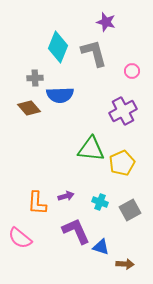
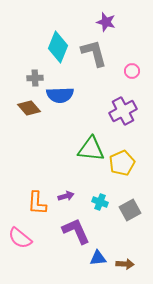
blue triangle: moved 3 px left, 11 px down; rotated 24 degrees counterclockwise
